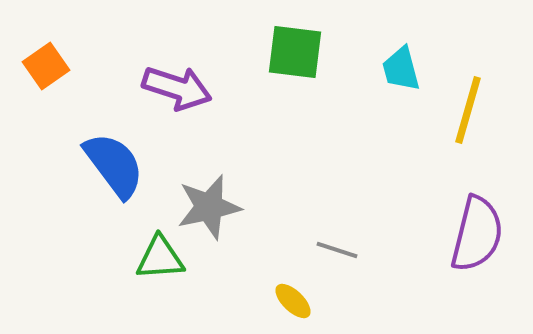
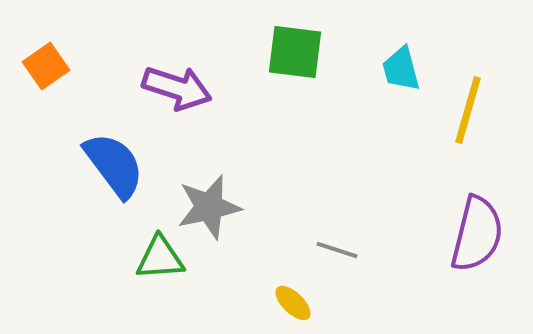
yellow ellipse: moved 2 px down
